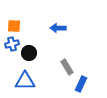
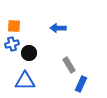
gray rectangle: moved 2 px right, 2 px up
